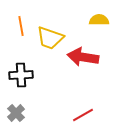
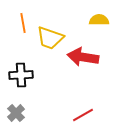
orange line: moved 2 px right, 3 px up
